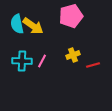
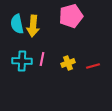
yellow arrow: rotated 60 degrees clockwise
yellow cross: moved 5 px left, 8 px down
pink line: moved 2 px up; rotated 16 degrees counterclockwise
red line: moved 1 px down
